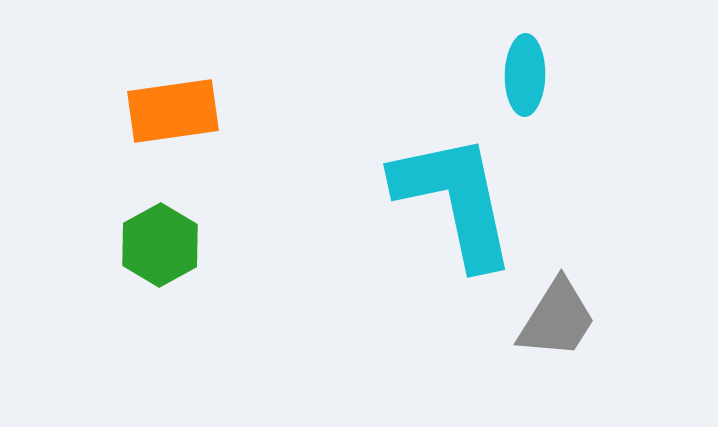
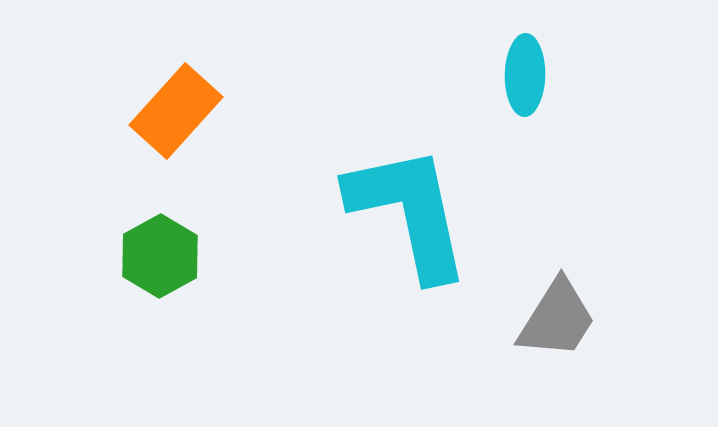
orange rectangle: moved 3 px right; rotated 40 degrees counterclockwise
cyan L-shape: moved 46 px left, 12 px down
green hexagon: moved 11 px down
